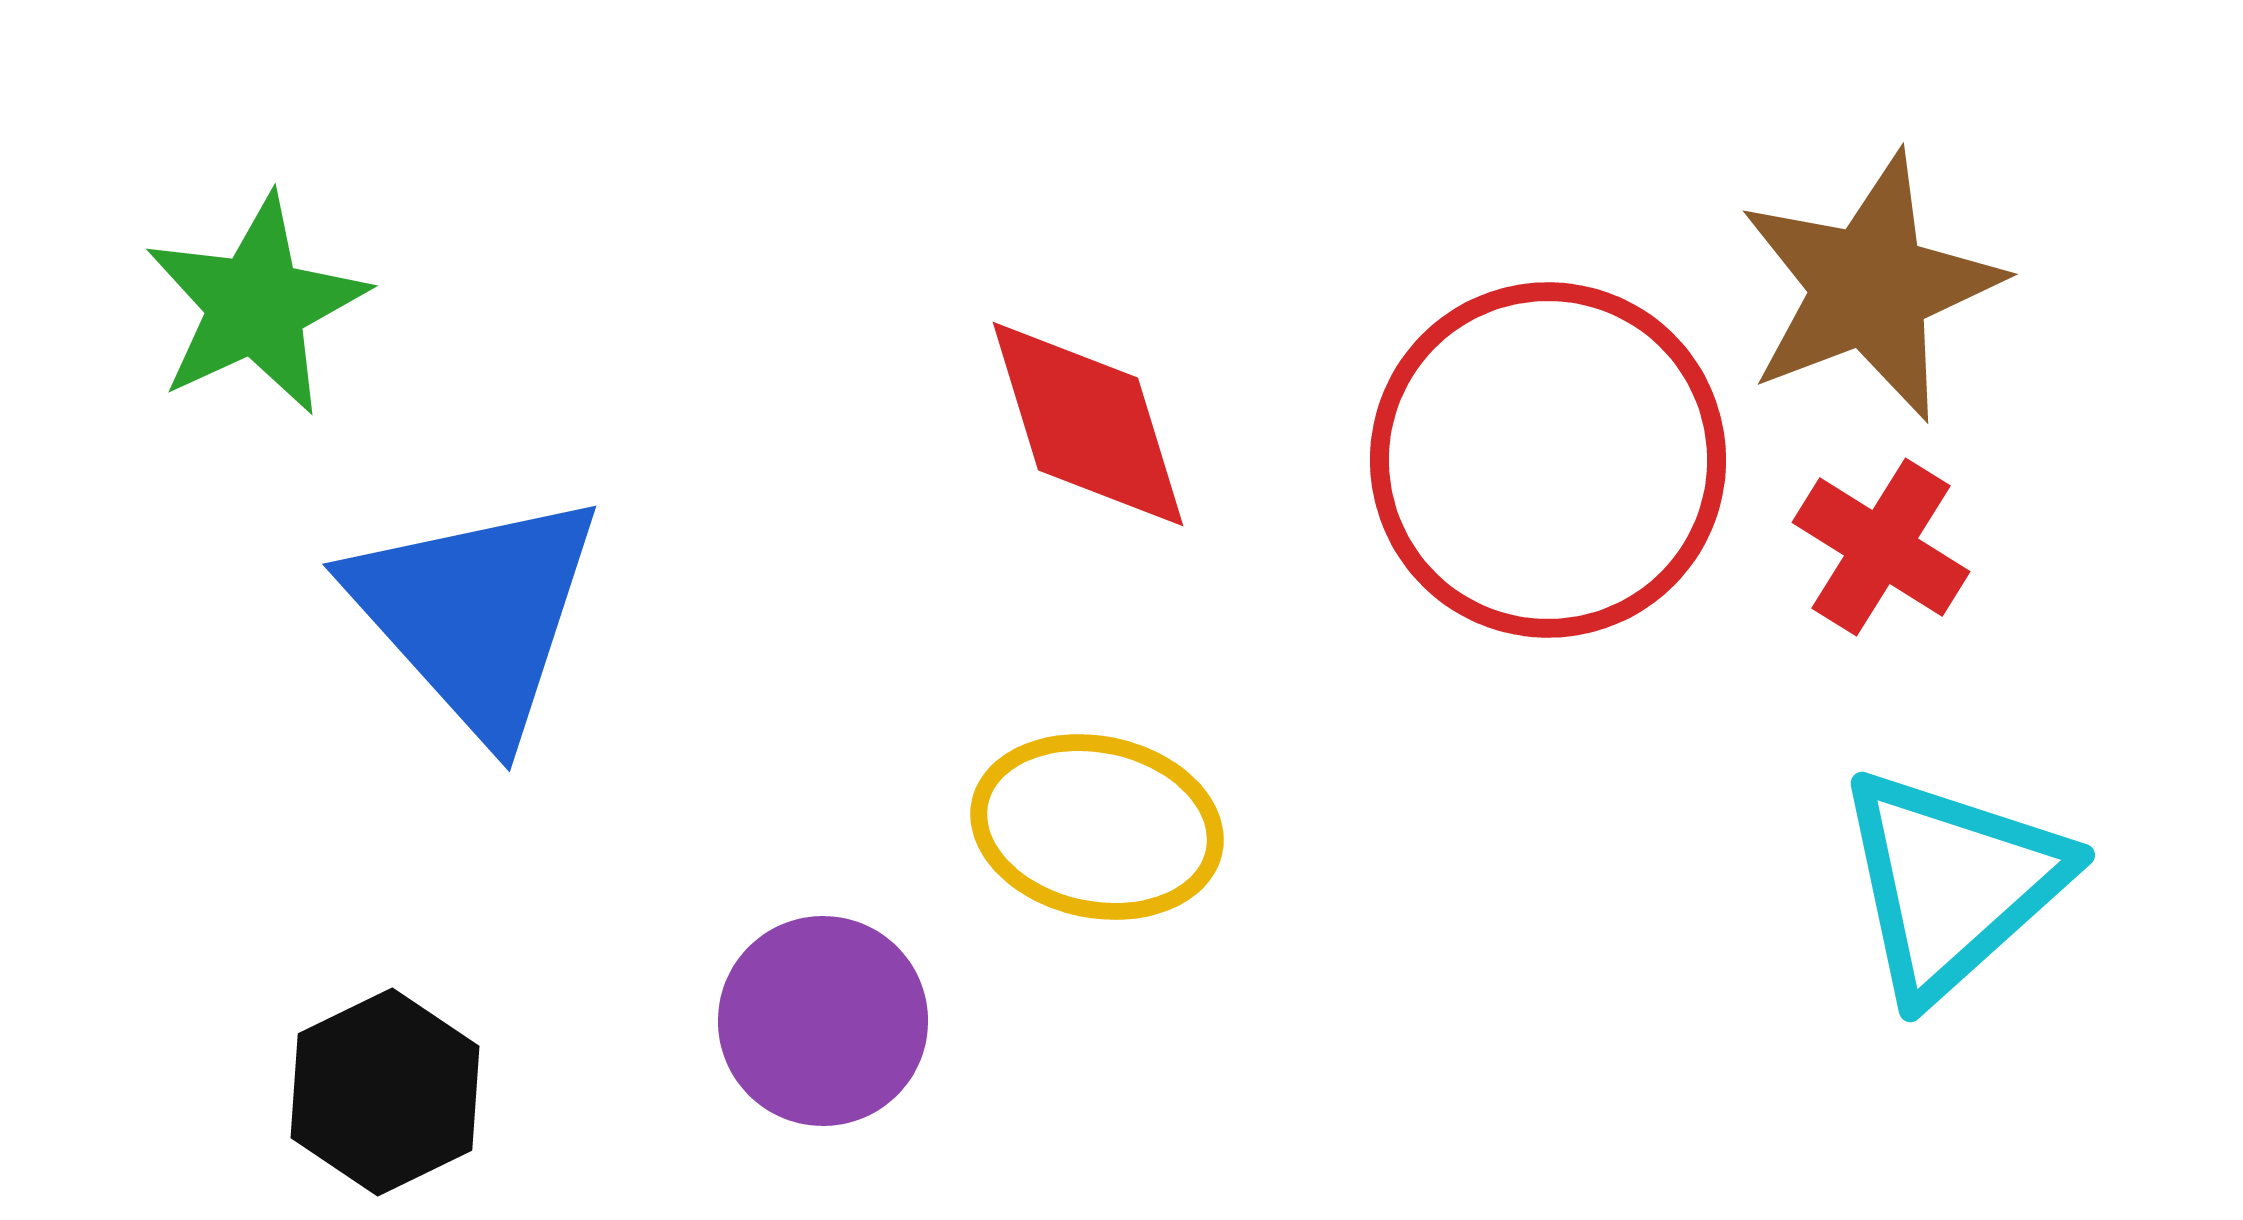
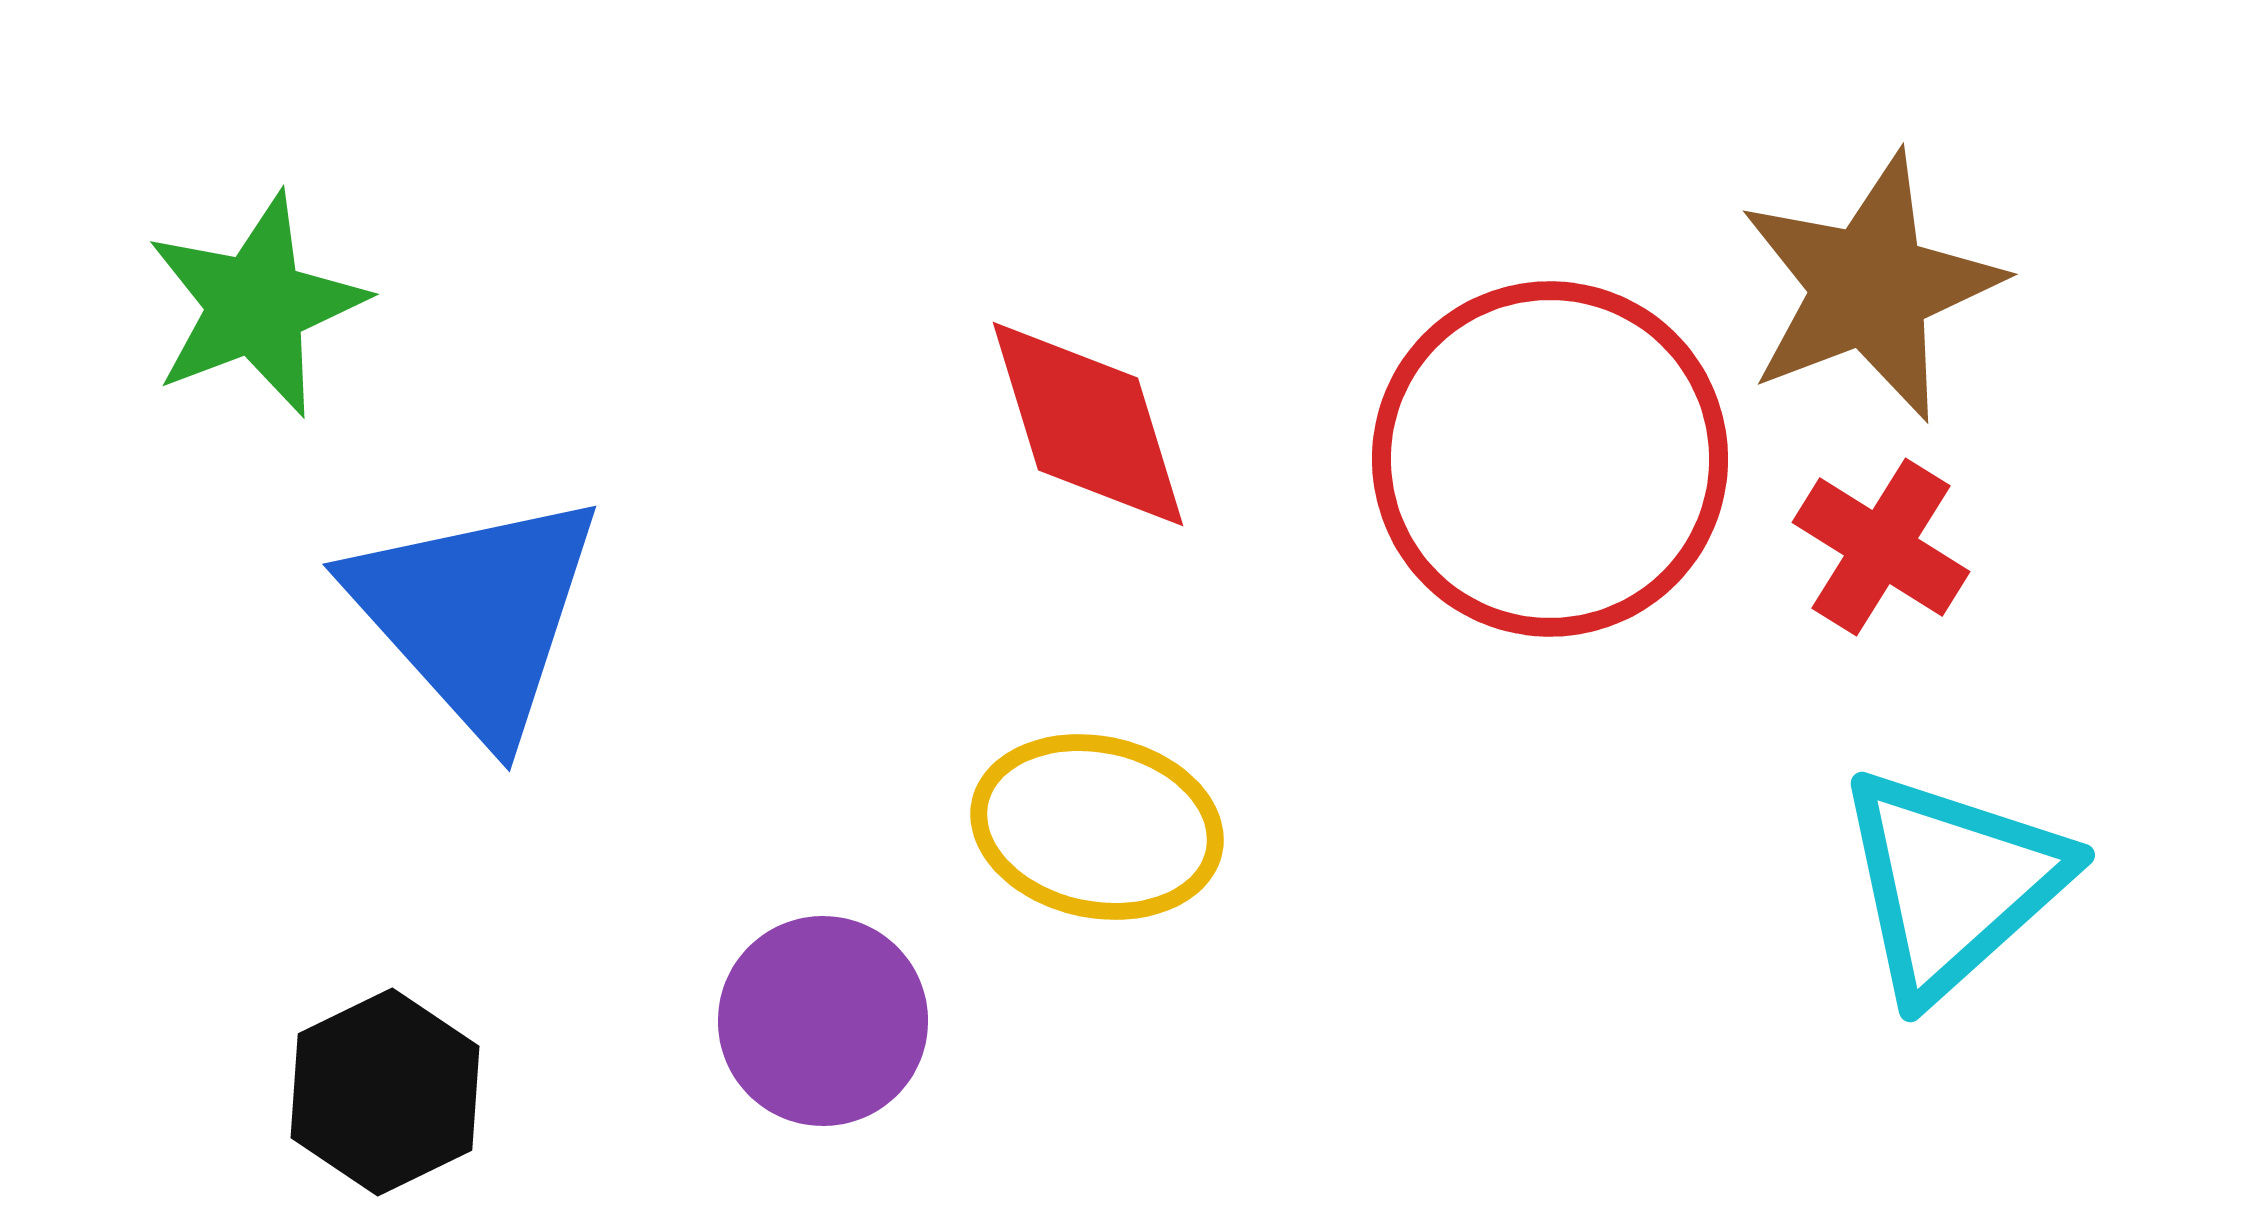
green star: rotated 4 degrees clockwise
red circle: moved 2 px right, 1 px up
